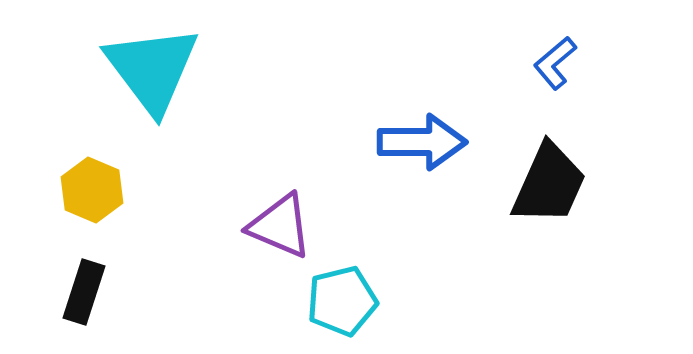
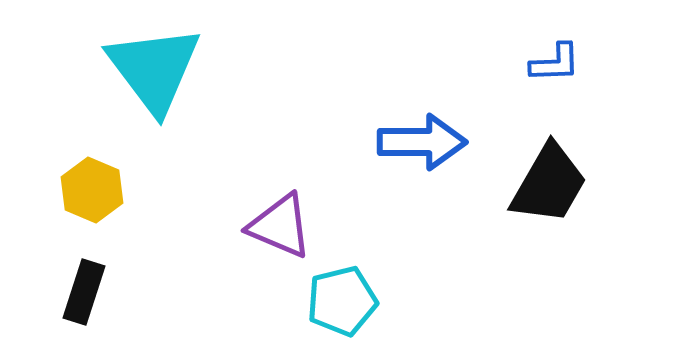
blue L-shape: rotated 142 degrees counterclockwise
cyan triangle: moved 2 px right
black trapezoid: rotated 6 degrees clockwise
